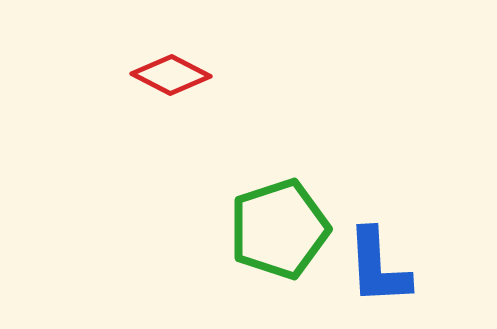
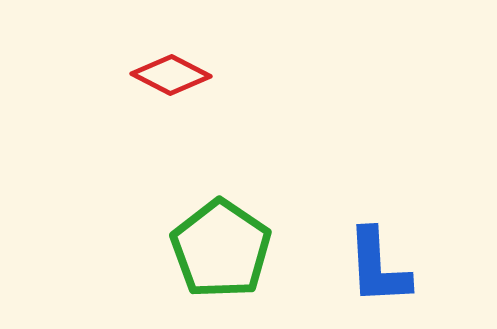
green pentagon: moved 58 px left, 20 px down; rotated 20 degrees counterclockwise
